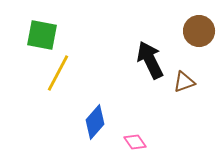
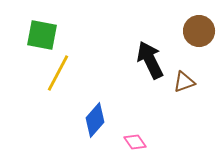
blue diamond: moved 2 px up
